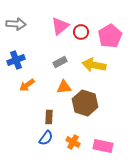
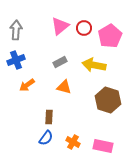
gray arrow: moved 6 px down; rotated 90 degrees counterclockwise
red circle: moved 3 px right, 4 px up
orange triangle: rotated 21 degrees clockwise
brown hexagon: moved 23 px right, 3 px up
